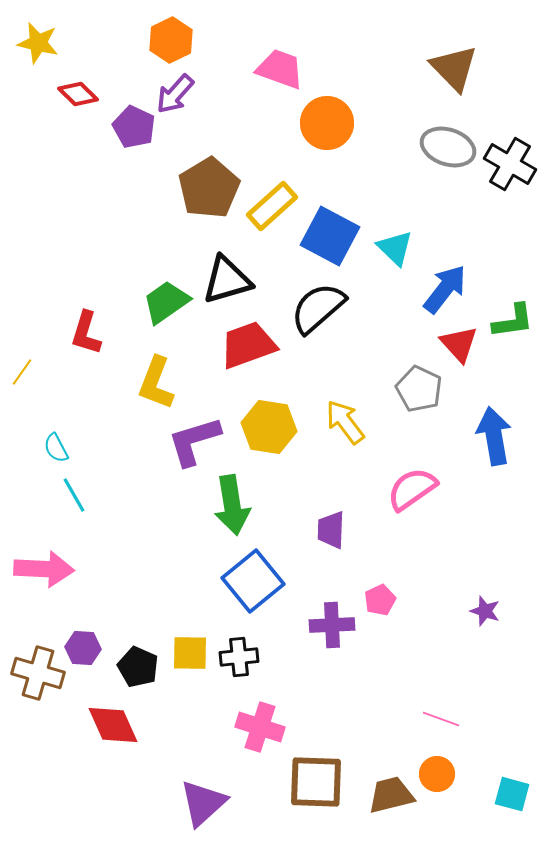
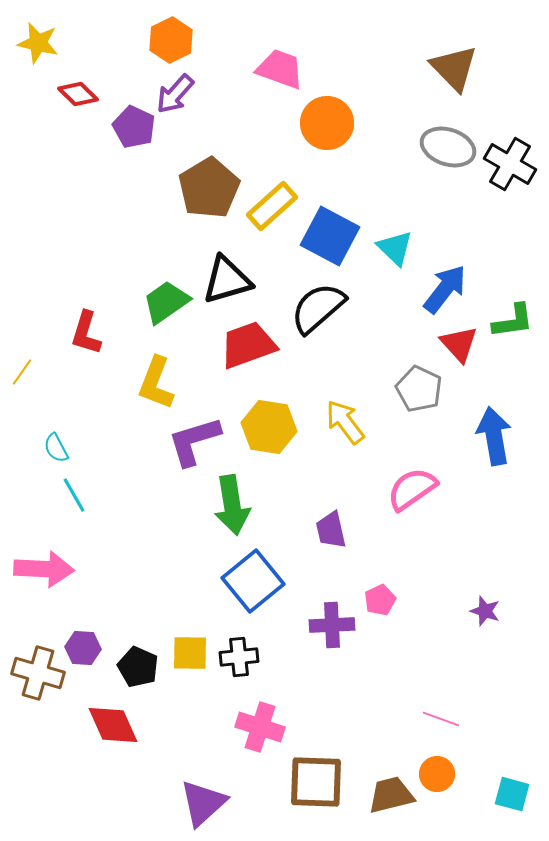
purple trapezoid at (331, 530): rotated 15 degrees counterclockwise
